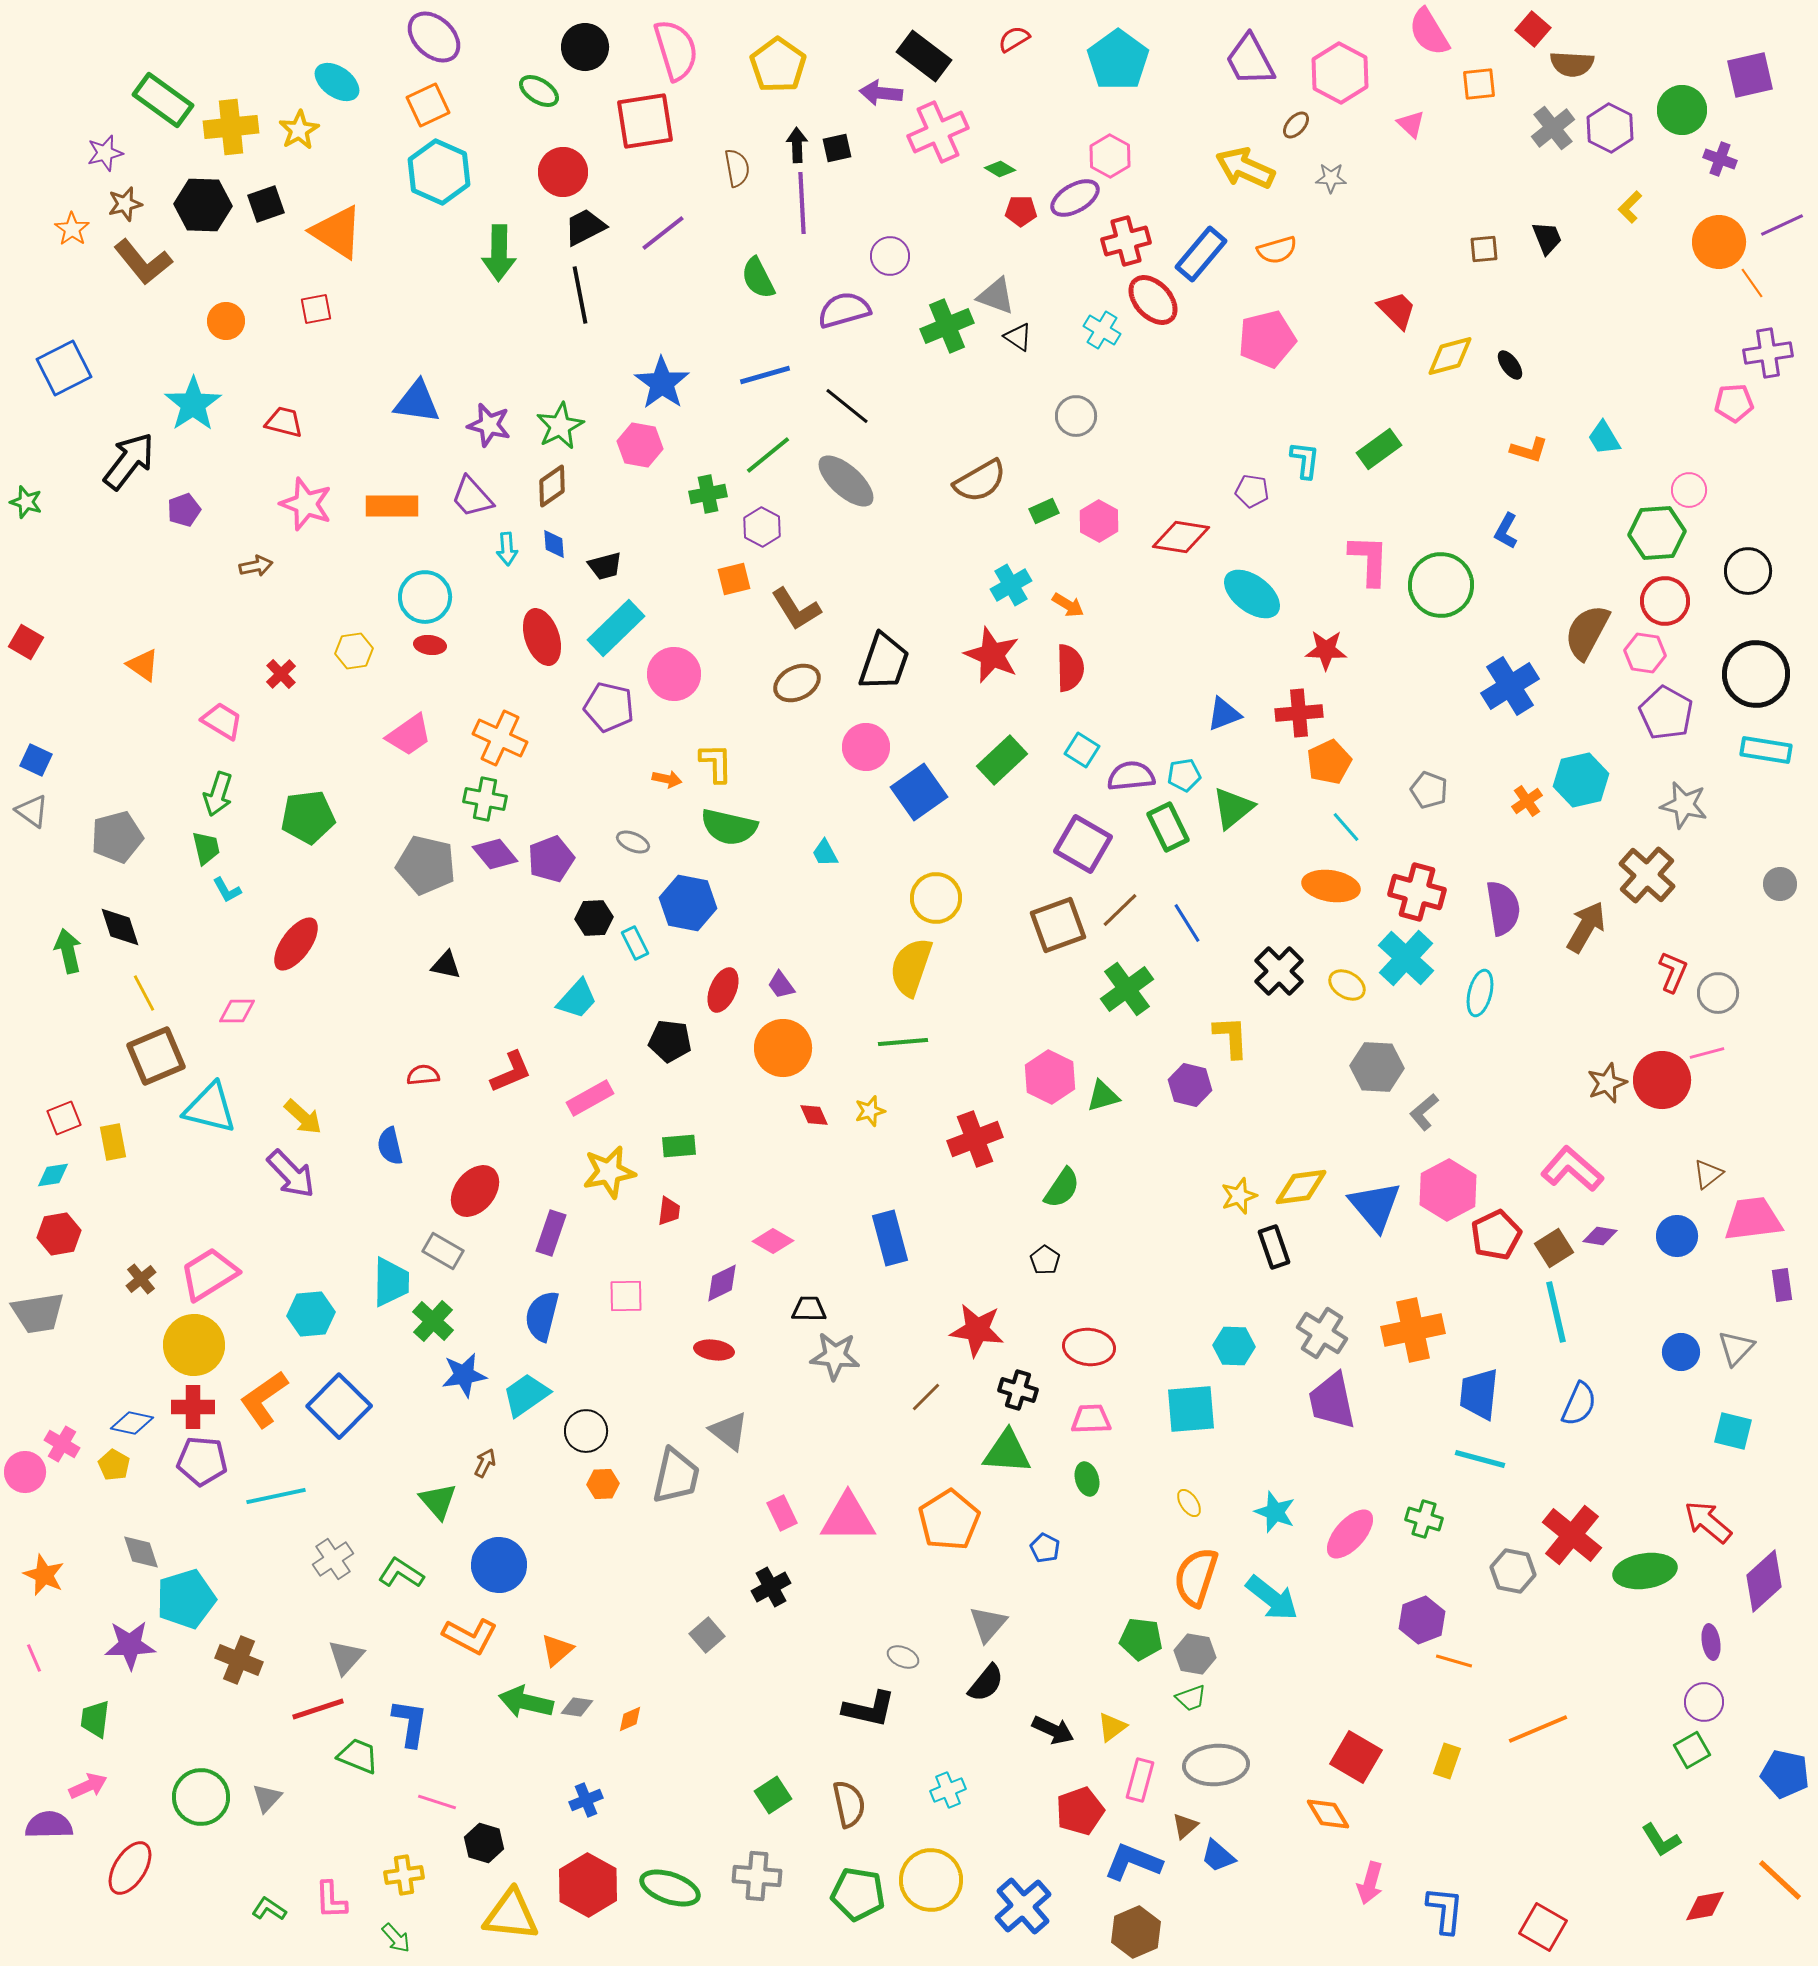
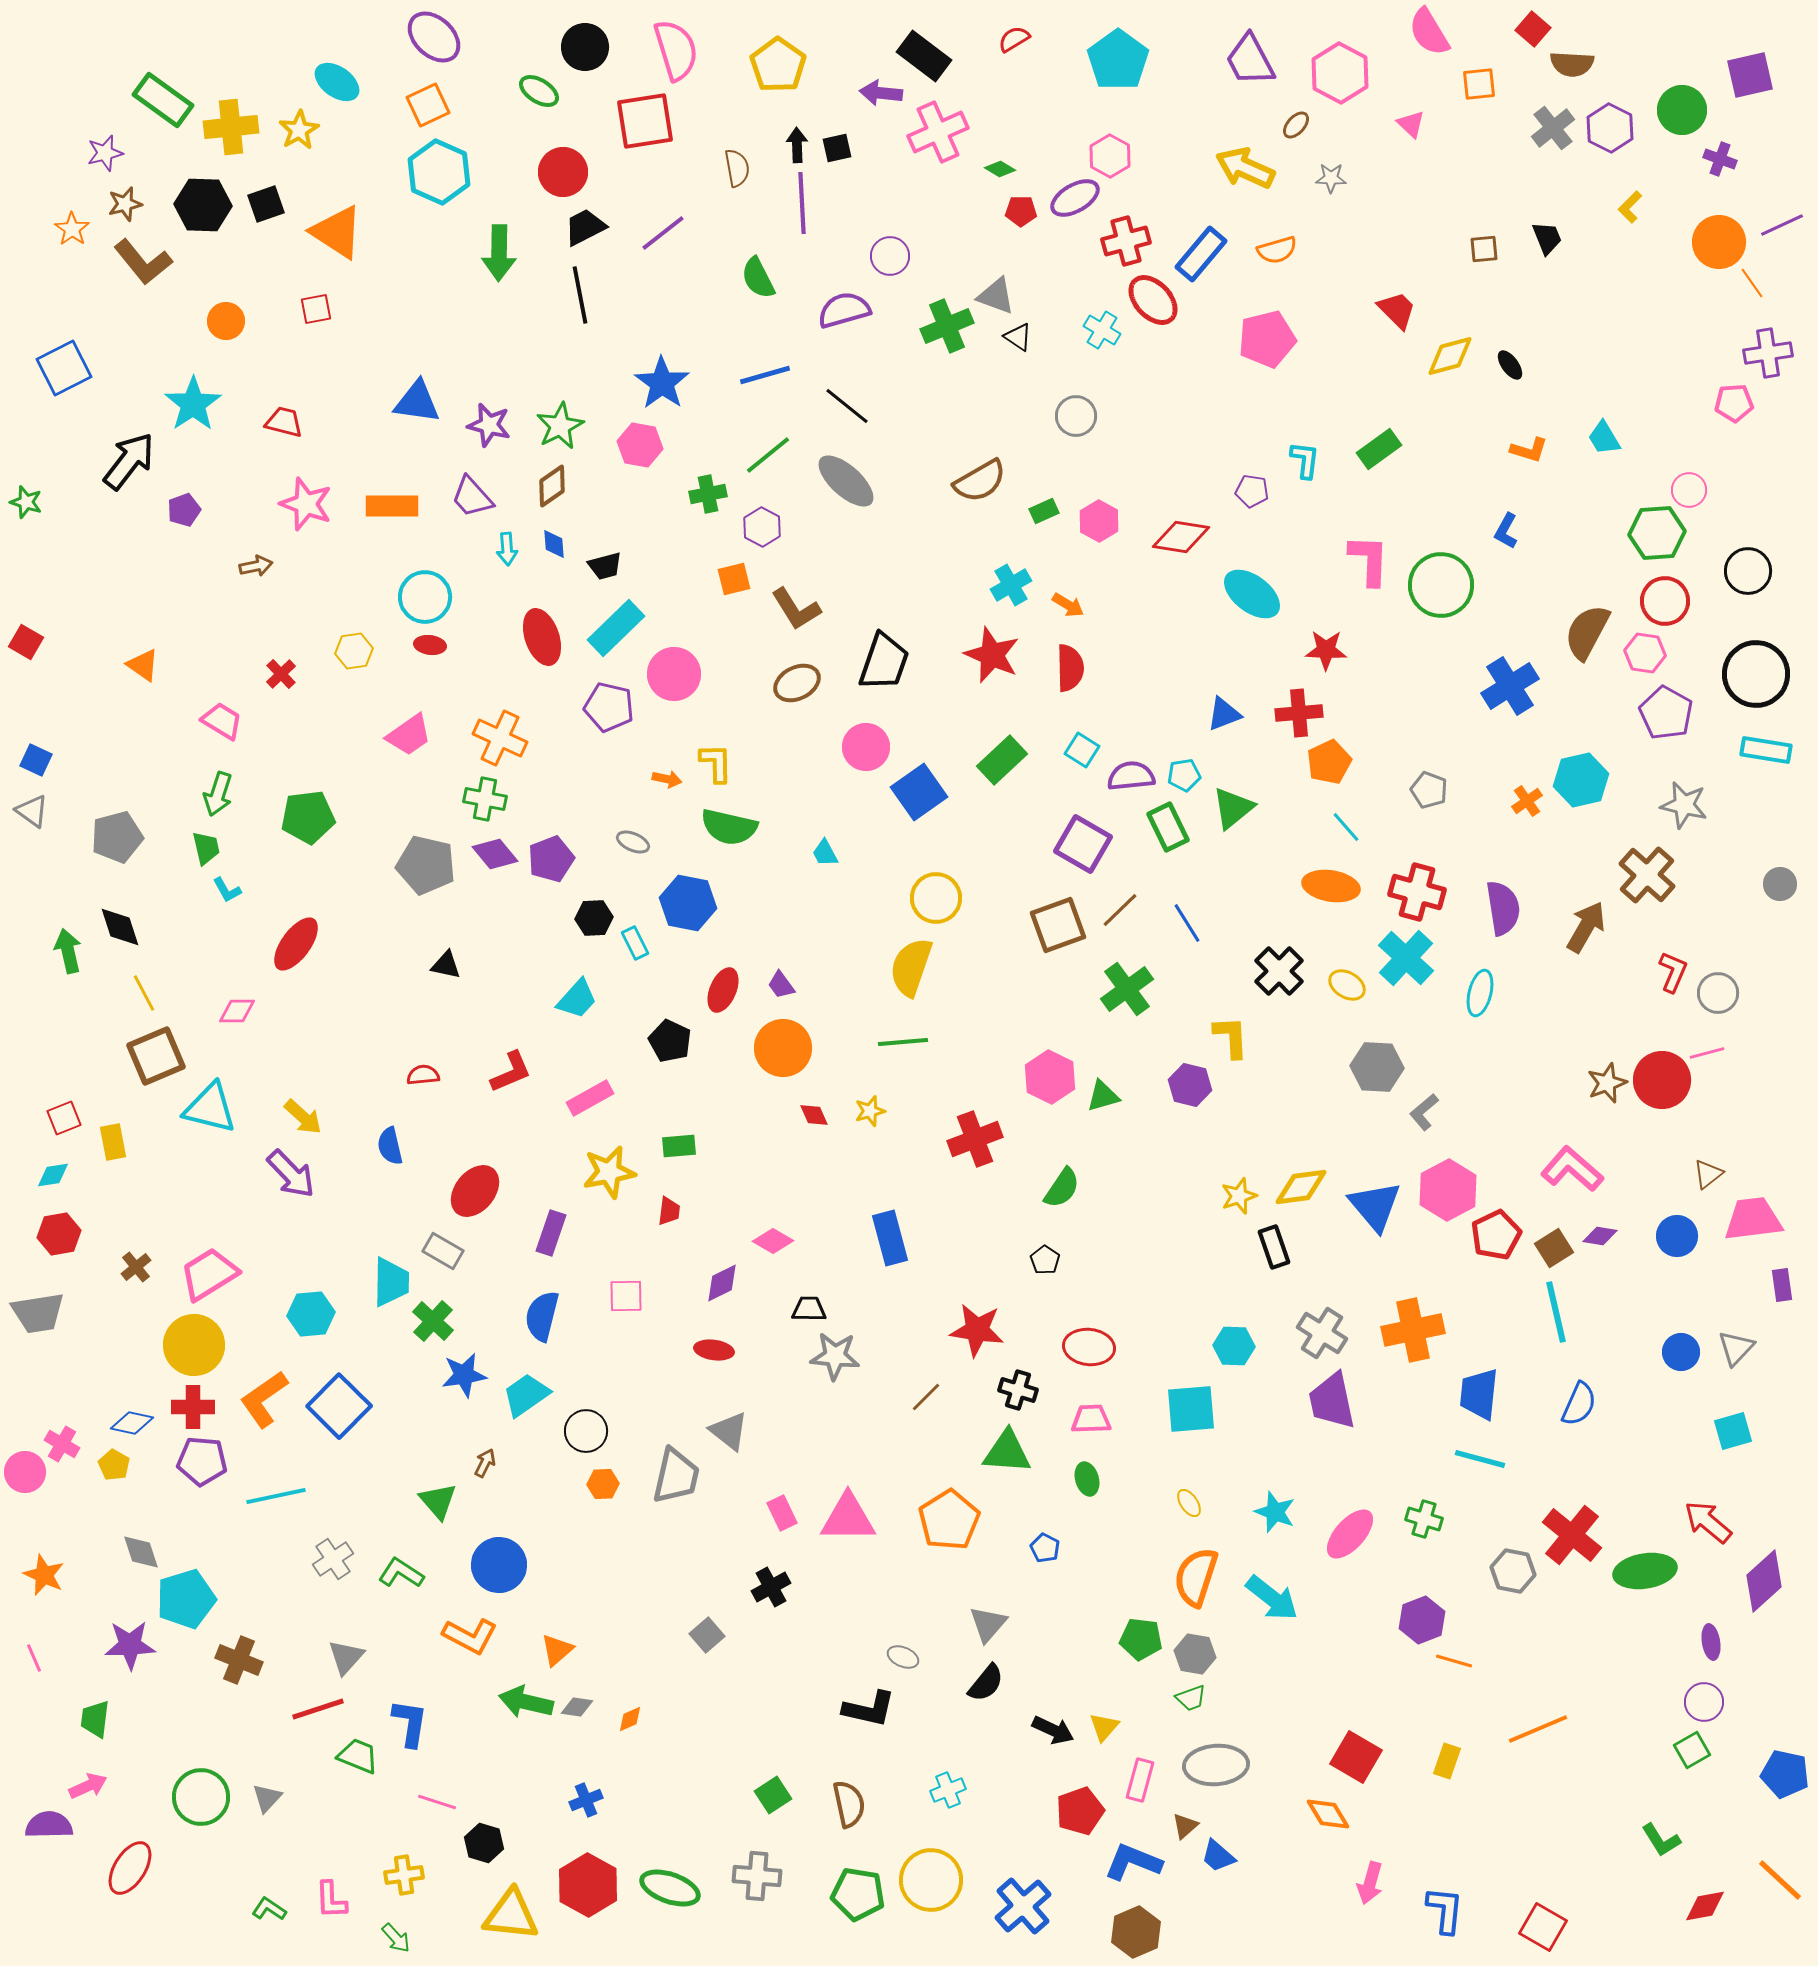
black pentagon at (670, 1041): rotated 18 degrees clockwise
brown cross at (141, 1279): moved 5 px left, 12 px up
cyan square at (1733, 1431): rotated 30 degrees counterclockwise
yellow triangle at (1112, 1727): moved 8 px left; rotated 12 degrees counterclockwise
